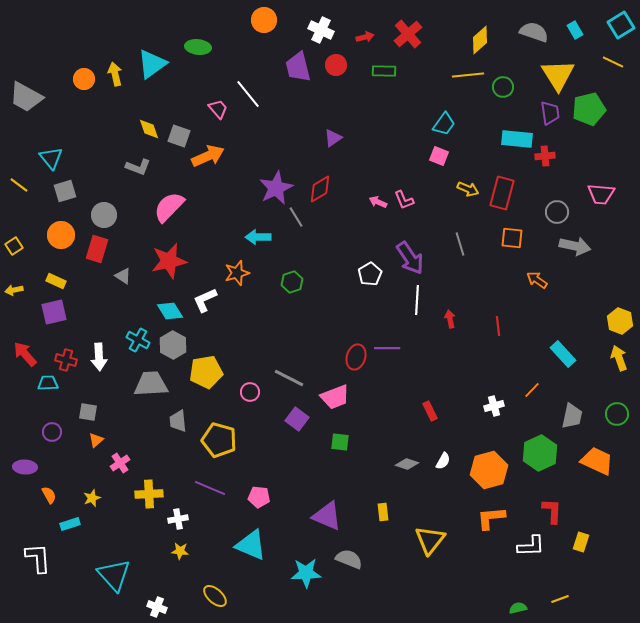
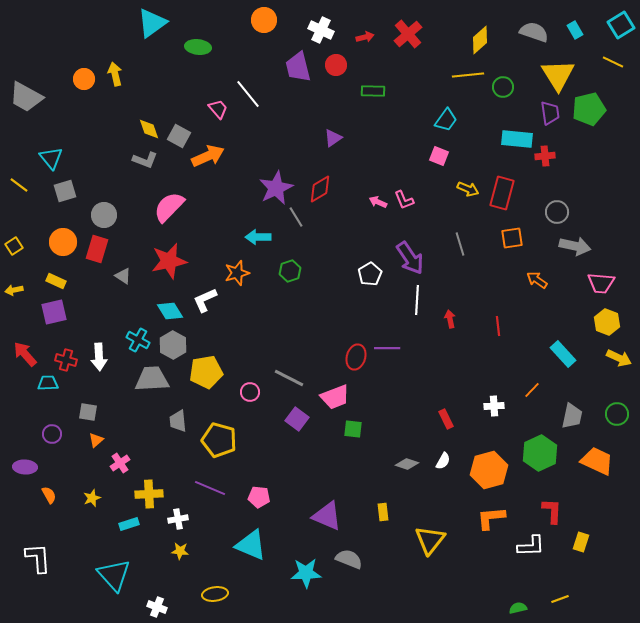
cyan triangle at (152, 64): moved 41 px up
green rectangle at (384, 71): moved 11 px left, 20 px down
cyan trapezoid at (444, 124): moved 2 px right, 4 px up
gray square at (179, 136): rotated 10 degrees clockwise
gray L-shape at (138, 167): moved 7 px right, 7 px up
pink trapezoid at (601, 194): moved 89 px down
orange circle at (61, 235): moved 2 px right, 7 px down
orange square at (512, 238): rotated 15 degrees counterclockwise
green hexagon at (292, 282): moved 2 px left, 11 px up
yellow hexagon at (620, 321): moved 13 px left, 1 px down
yellow arrow at (619, 358): rotated 135 degrees clockwise
gray trapezoid at (151, 384): moved 1 px right, 5 px up
white cross at (494, 406): rotated 12 degrees clockwise
red rectangle at (430, 411): moved 16 px right, 8 px down
purple circle at (52, 432): moved 2 px down
green square at (340, 442): moved 13 px right, 13 px up
cyan rectangle at (70, 524): moved 59 px right
yellow ellipse at (215, 596): moved 2 px up; rotated 50 degrees counterclockwise
